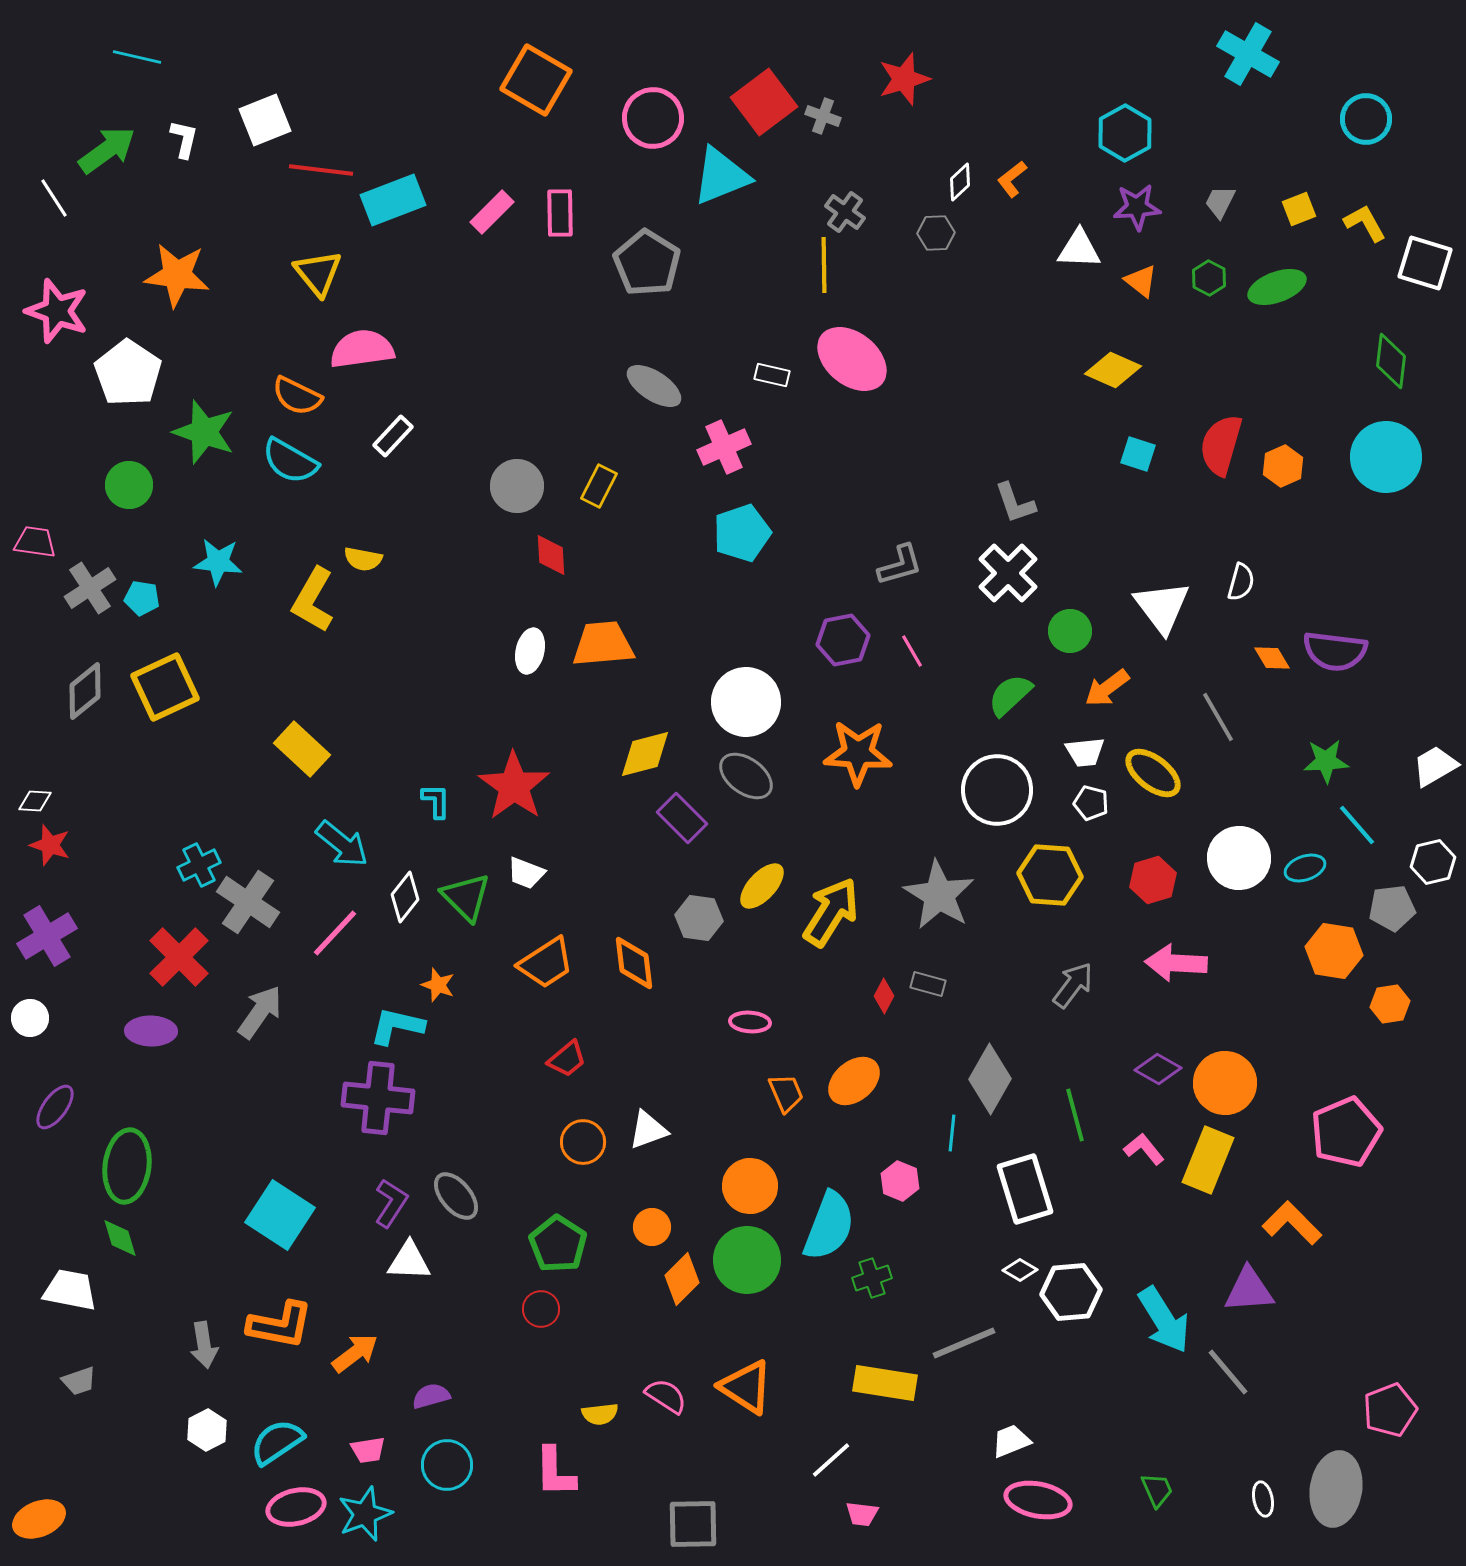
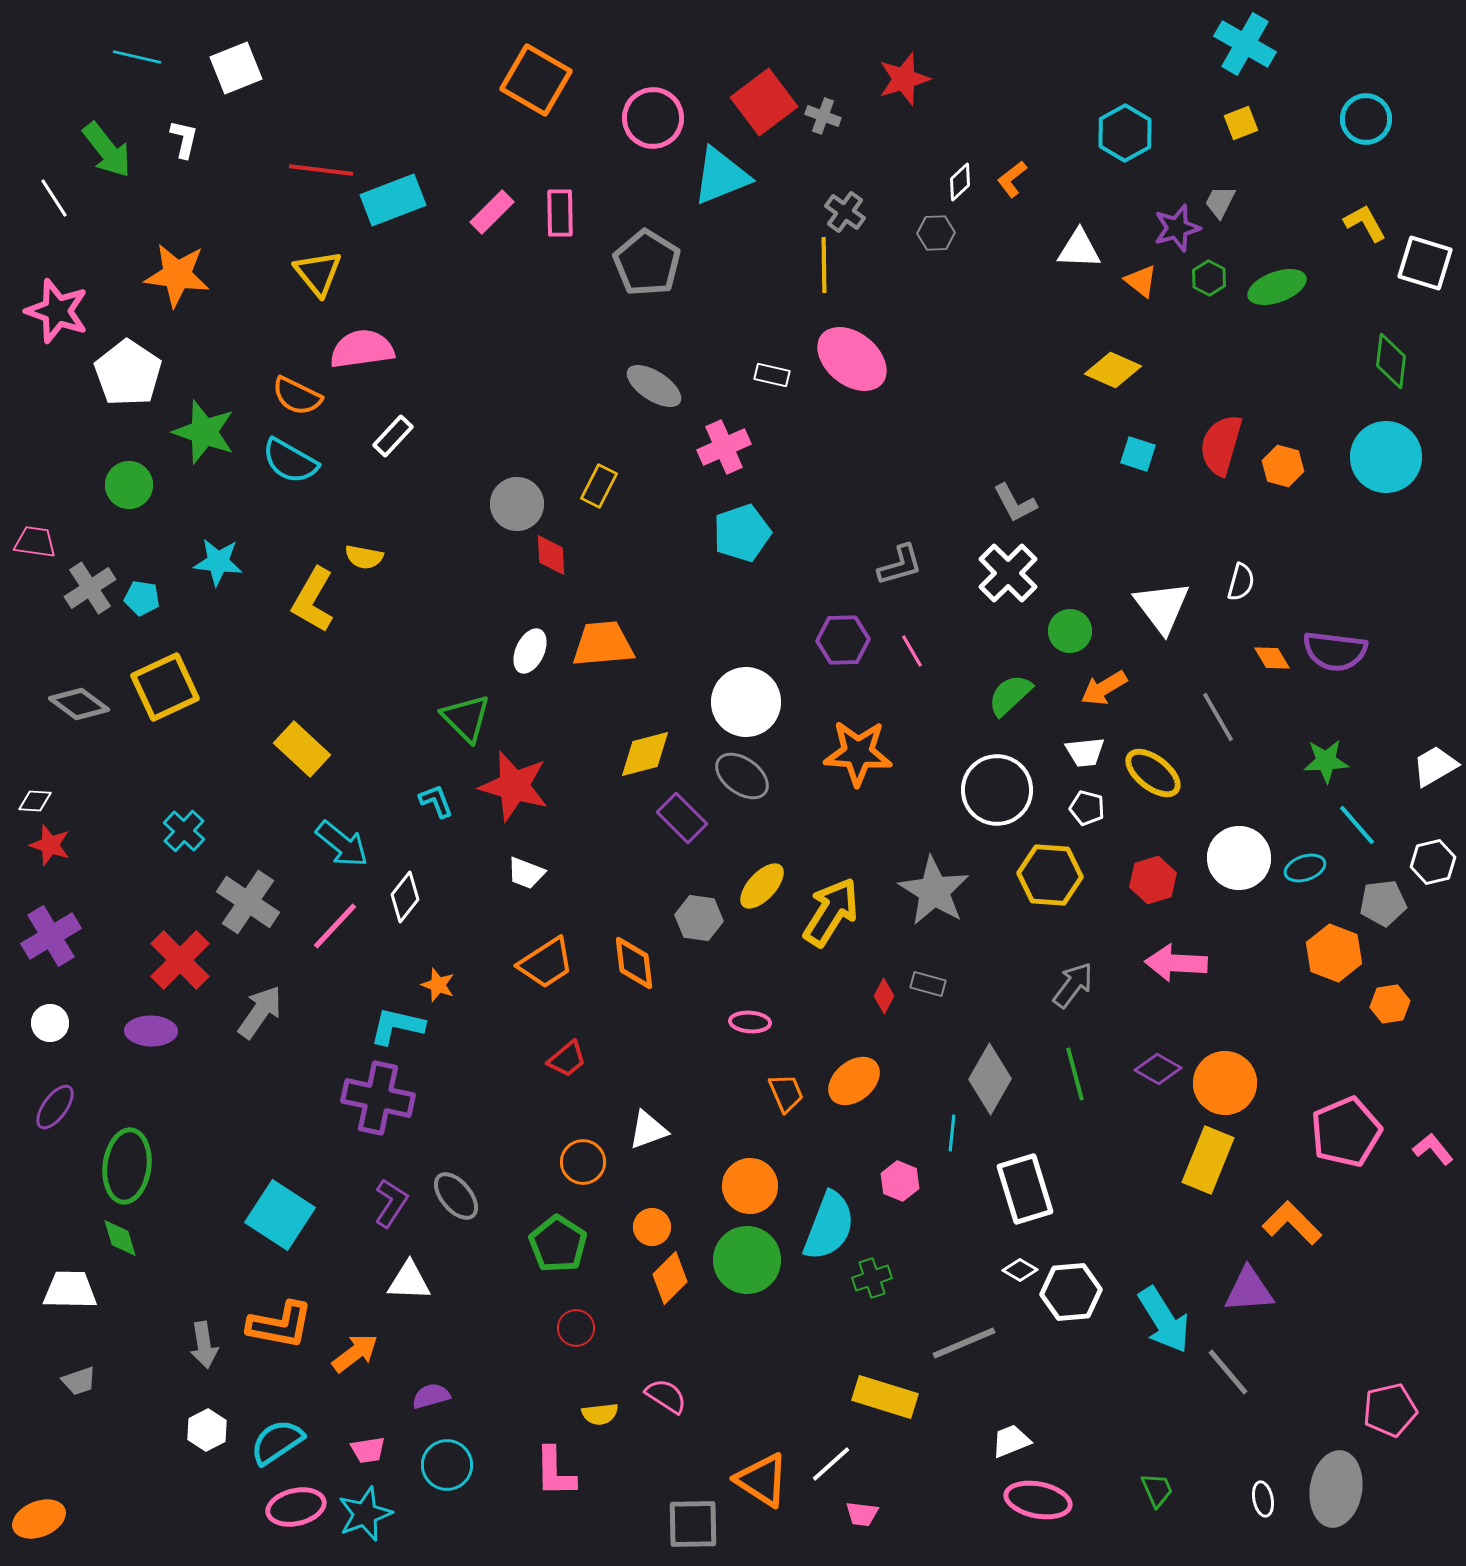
cyan cross at (1248, 54): moved 3 px left, 10 px up
white square at (265, 120): moved 29 px left, 52 px up
green arrow at (107, 150): rotated 88 degrees clockwise
purple star at (1137, 207): moved 40 px right, 21 px down; rotated 12 degrees counterclockwise
yellow square at (1299, 209): moved 58 px left, 86 px up
orange hexagon at (1283, 466): rotated 21 degrees counterclockwise
gray circle at (517, 486): moved 18 px down
gray L-shape at (1015, 503): rotated 9 degrees counterclockwise
yellow semicircle at (363, 559): moved 1 px right, 2 px up
purple hexagon at (843, 640): rotated 9 degrees clockwise
white ellipse at (530, 651): rotated 12 degrees clockwise
orange arrow at (1107, 688): moved 3 px left; rotated 6 degrees clockwise
gray diamond at (85, 691): moved 6 px left, 13 px down; rotated 76 degrees clockwise
gray ellipse at (746, 776): moved 4 px left
red star at (514, 786): rotated 20 degrees counterclockwise
cyan L-shape at (436, 801): rotated 21 degrees counterclockwise
white pentagon at (1091, 803): moved 4 px left, 5 px down
cyan cross at (199, 865): moved 15 px left, 34 px up; rotated 21 degrees counterclockwise
gray star at (939, 895): moved 5 px left, 4 px up
green triangle at (466, 897): moved 179 px up
gray pentagon at (1392, 908): moved 9 px left, 5 px up
pink line at (335, 933): moved 7 px up
purple cross at (47, 936): moved 4 px right
orange hexagon at (1334, 951): moved 2 px down; rotated 12 degrees clockwise
red cross at (179, 957): moved 1 px right, 3 px down
white circle at (30, 1018): moved 20 px right, 5 px down
purple cross at (378, 1098): rotated 6 degrees clockwise
green line at (1075, 1115): moved 41 px up
orange circle at (583, 1142): moved 20 px down
pink L-shape at (1144, 1149): moved 289 px right
white triangle at (409, 1261): moved 20 px down
orange diamond at (682, 1279): moved 12 px left, 1 px up
white trapezoid at (70, 1290): rotated 10 degrees counterclockwise
red circle at (541, 1309): moved 35 px right, 19 px down
yellow rectangle at (885, 1383): moved 14 px down; rotated 8 degrees clockwise
orange triangle at (746, 1387): moved 16 px right, 93 px down
pink pentagon at (1390, 1410): rotated 8 degrees clockwise
white line at (831, 1460): moved 4 px down
